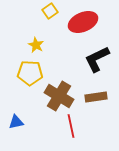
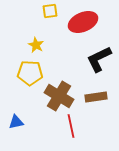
yellow square: rotated 28 degrees clockwise
black L-shape: moved 2 px right
